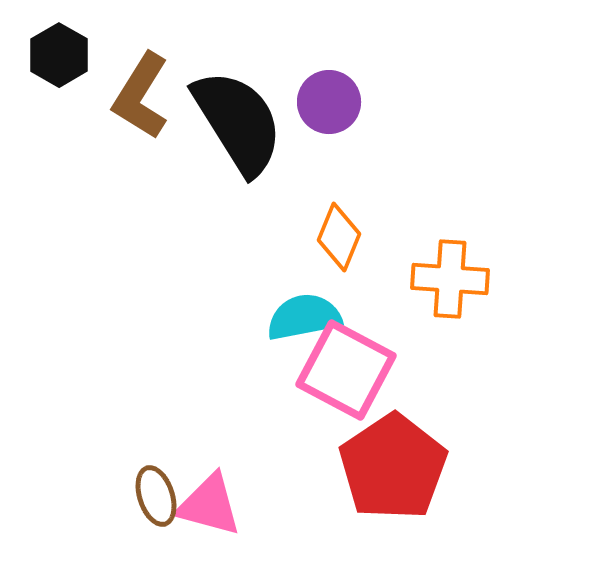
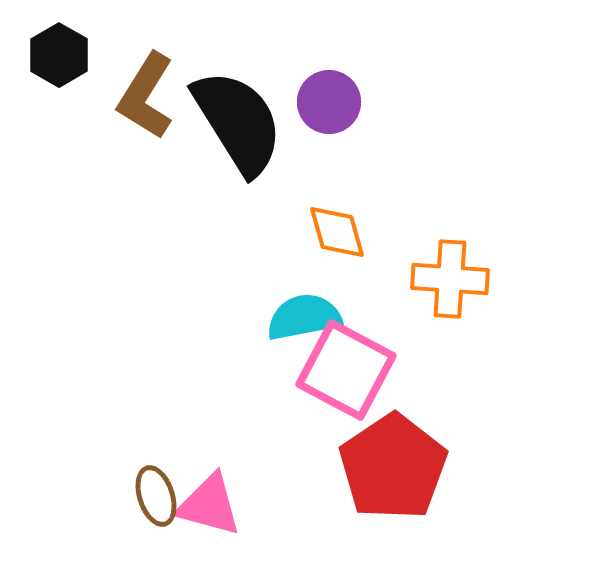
brown L-shape: moved 5 px right
orange diamond: moved 2 px left, 5 px up; rotated 38 degrees counterclockwise
